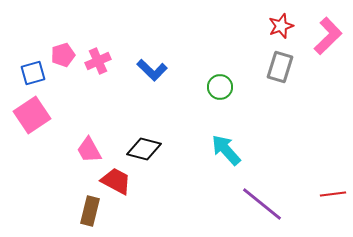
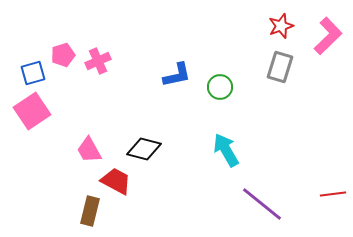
blue L-shape: moved 25 px right, 5 px down; rotated 56 degrees counterclockwise
pink square: moved 4 px up
cyan arrow: rotated 12 degrees clockwise
